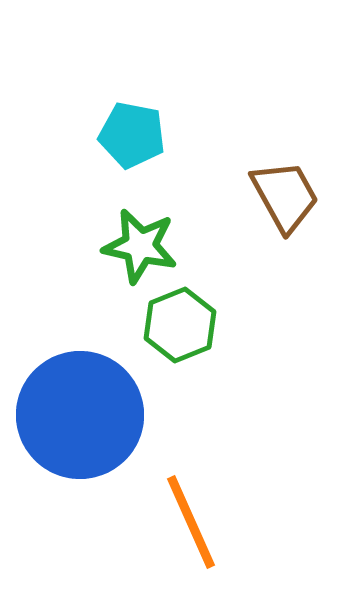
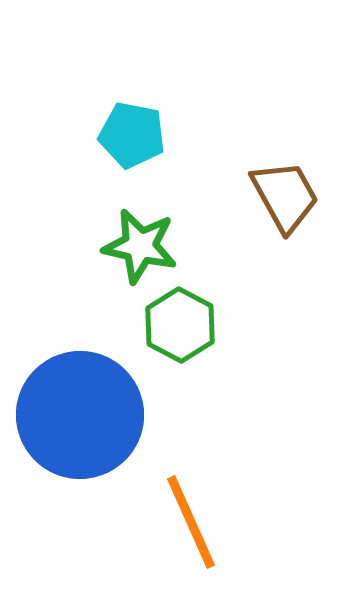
green hexagon: rotated 10 degrees counterclockwise
